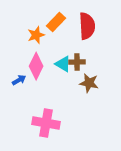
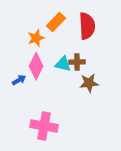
orange star: moved 3 px down
cyan triangle: rotated 18 degrees counterclockwise
brown star: rotated 18 degrees counterclockwise
pink cross: moved 2 px left, 3 px down
